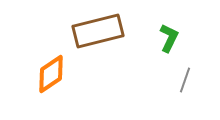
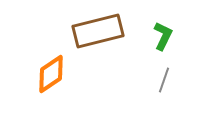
green L-shape: moved 6 px left, 2 px up
gray line: moved 21 px left
